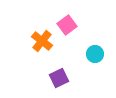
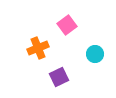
orange cross: moved 4 px left, 7 px down; rotated 30 degrees clockwise
purple square: moved 1 px up
